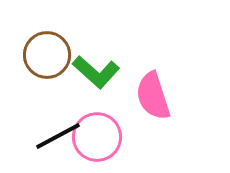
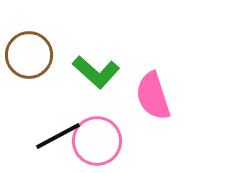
brown circle: moved 18 px left
pink circle: moved 4 px down
